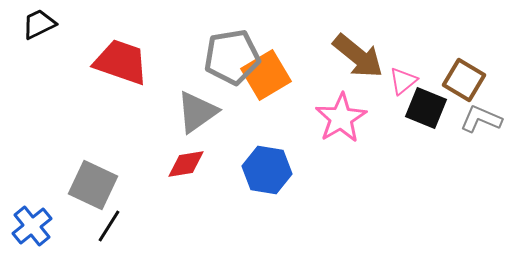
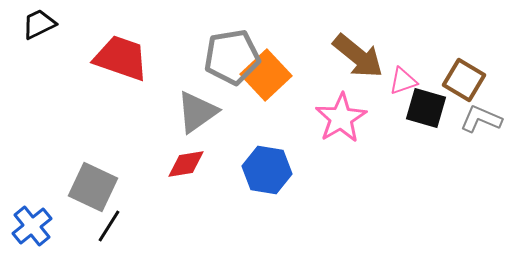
red trapezoid: moved 4 px up
orange square: rotated 12 degrees counterclockwise
pink triangle: rotated 20 degrees clockwise
black square: rotated 6 degrees counterclockwise
gray square: moved 2 px down
